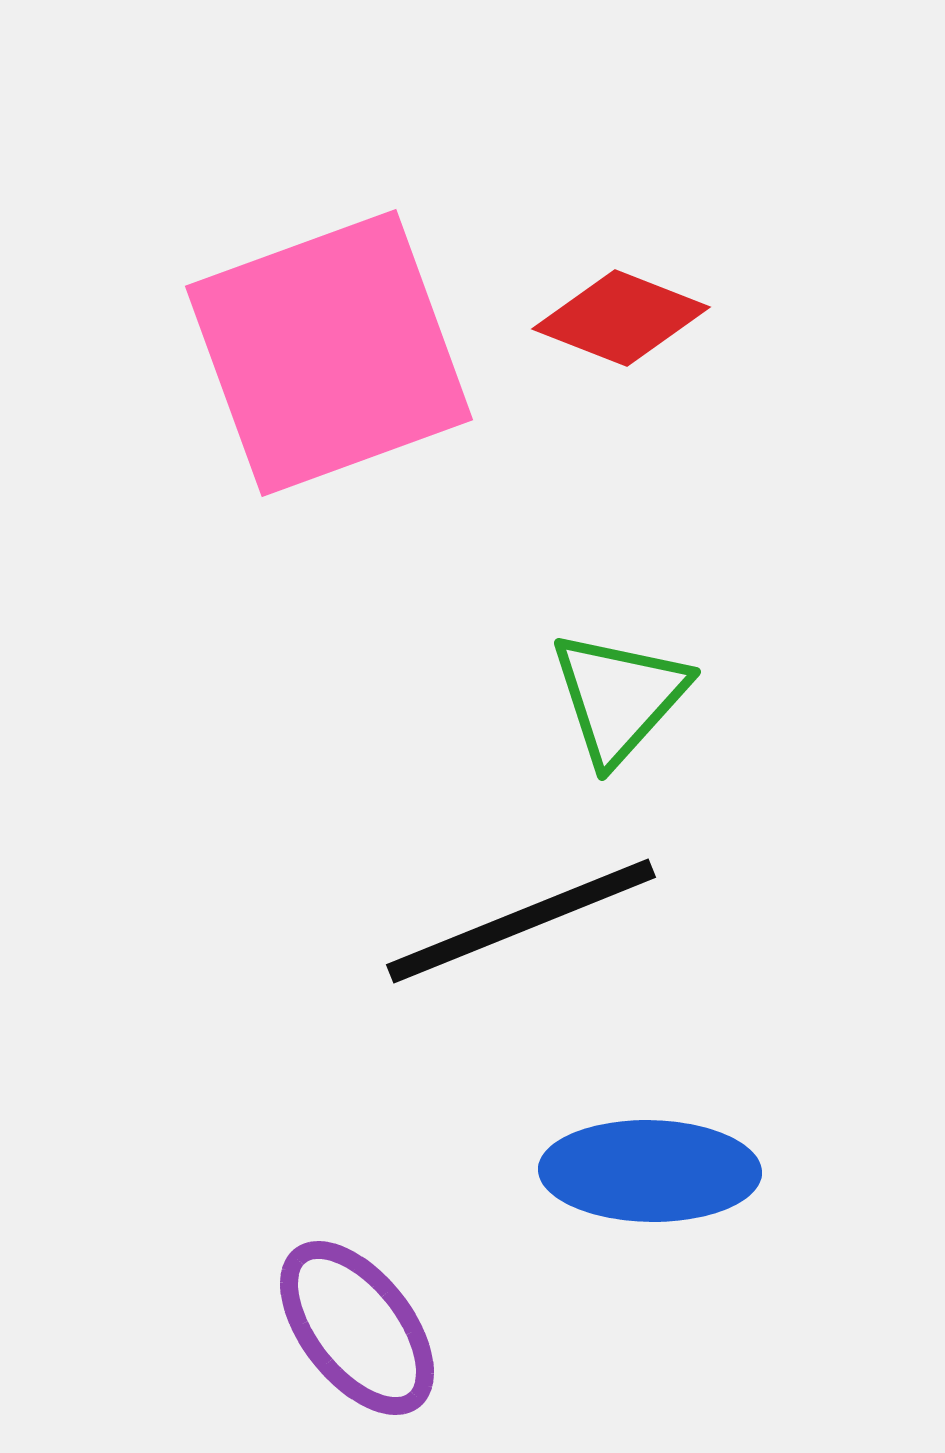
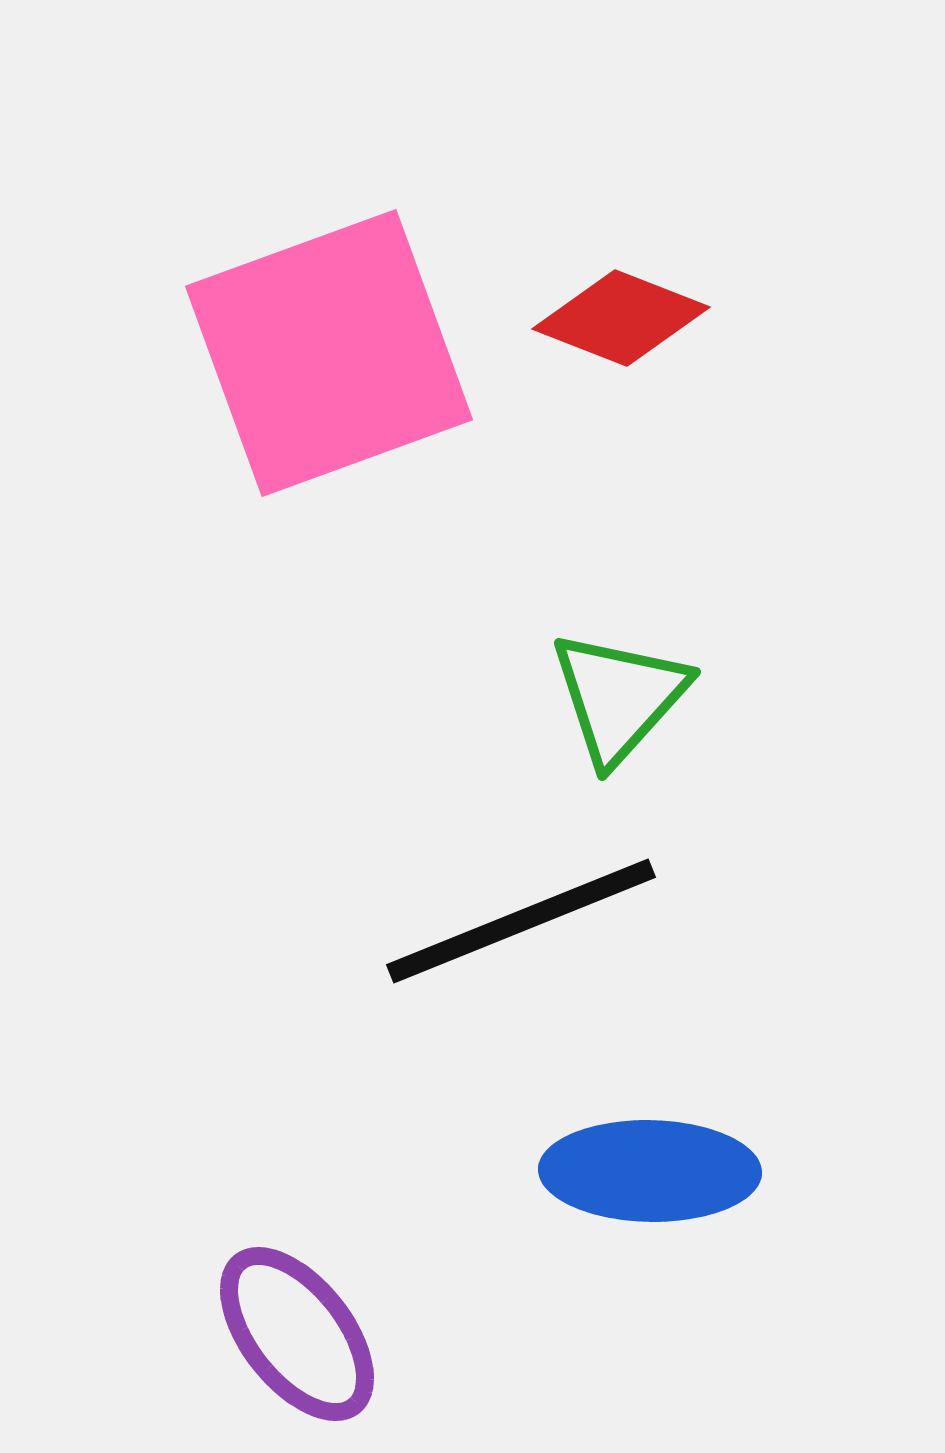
purple ellipse: moved 60 px left, 6 px down
